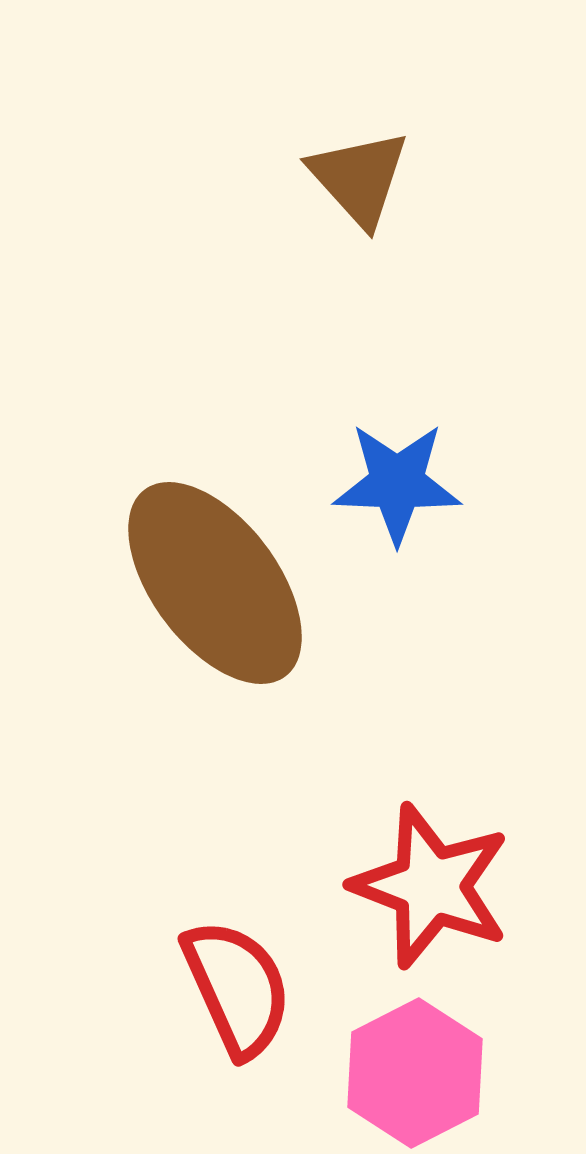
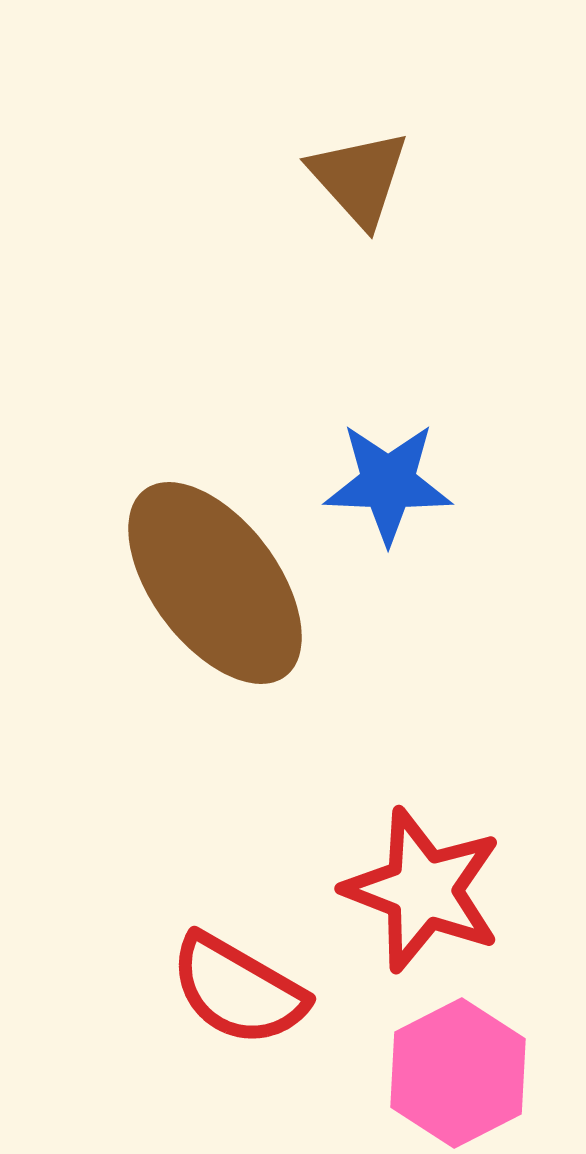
blue star: moved 9 px left
red star: moved 8 px left, 4 px down
red semicircle: moved 1 px right, 2 px down; rotated 144 degrees clockwise
pink hexagon: moved 43 px right
